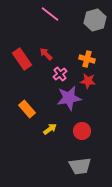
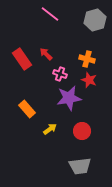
pink cross: rotated 32 degrees counterclockwise
red star: moved 1 px right, 1 px up; rotated 14 degrees clockwise
